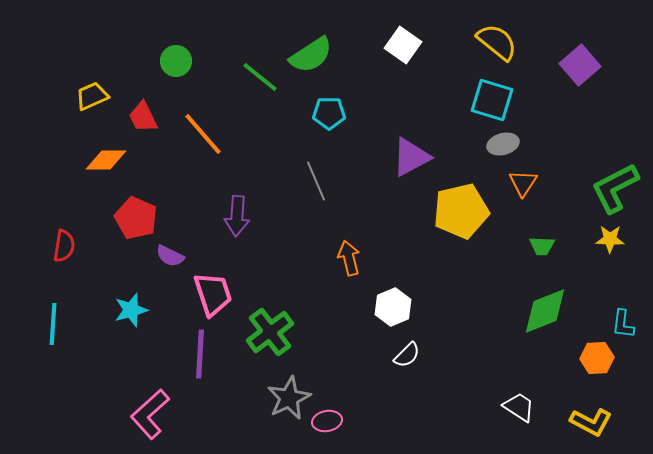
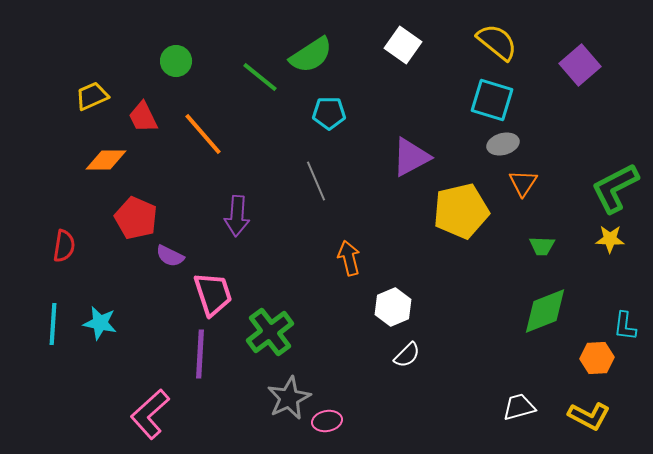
cyan star: moved 31 px left, 13 px down; rotated 28 degrees clockwise
cyan L-shape: moved 2 px right, 2 px down
white trapezoid: rotated 48 degrees counterclockwise
yellow L-shape: moved 2 px left, 6 px up
